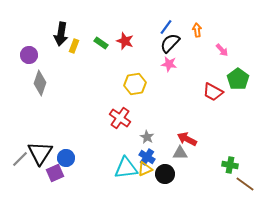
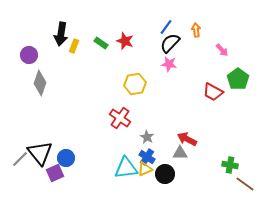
orange arrow: moved 1 px left
black triangle: rotated 12 degrees counterclockwise
